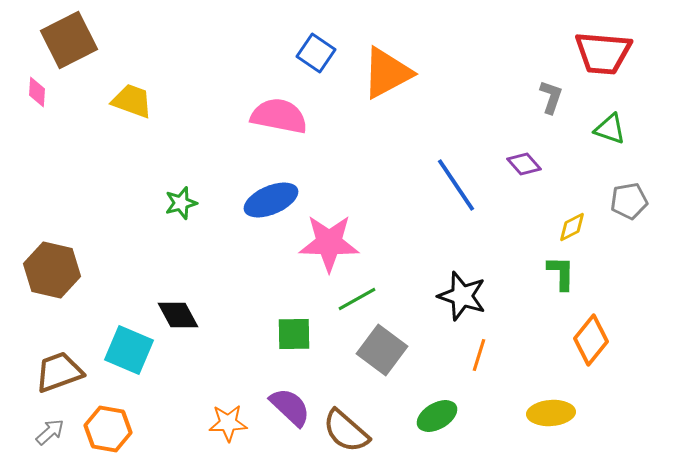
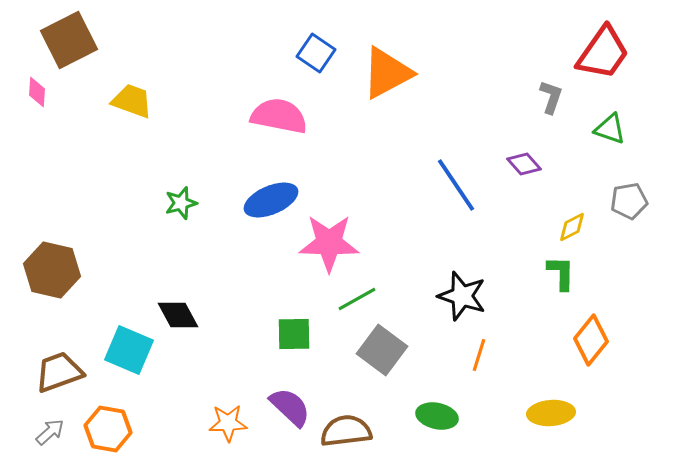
red trapezoid: rotated 60 degrees counterclockwise
green ellipse: rotated 42 degrees clockwise
brown semicircle: rotated 132 degrees clockwise
